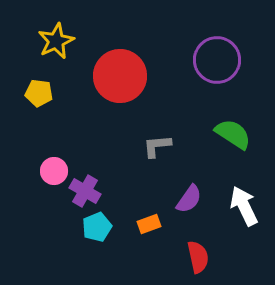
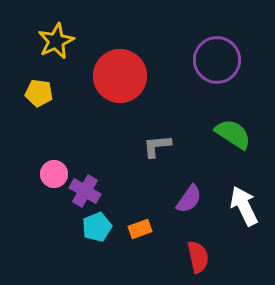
pink circle: moved 3 px down
orange rectangle: moved 9 px left, 5 px down
